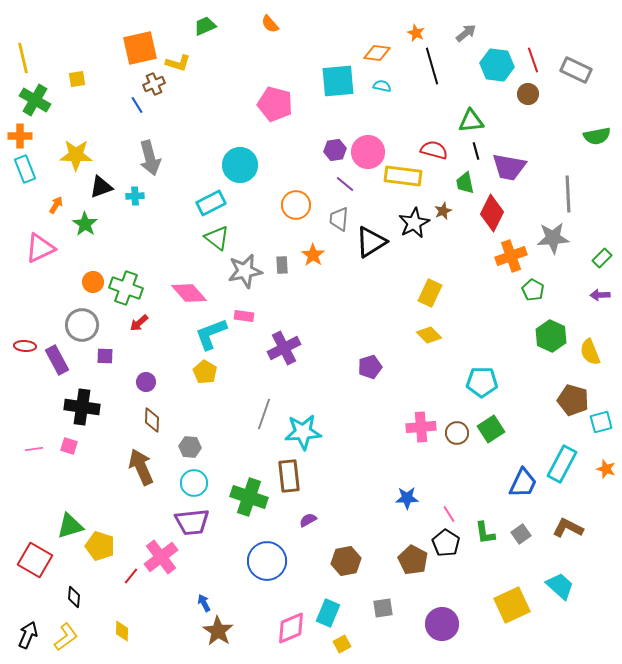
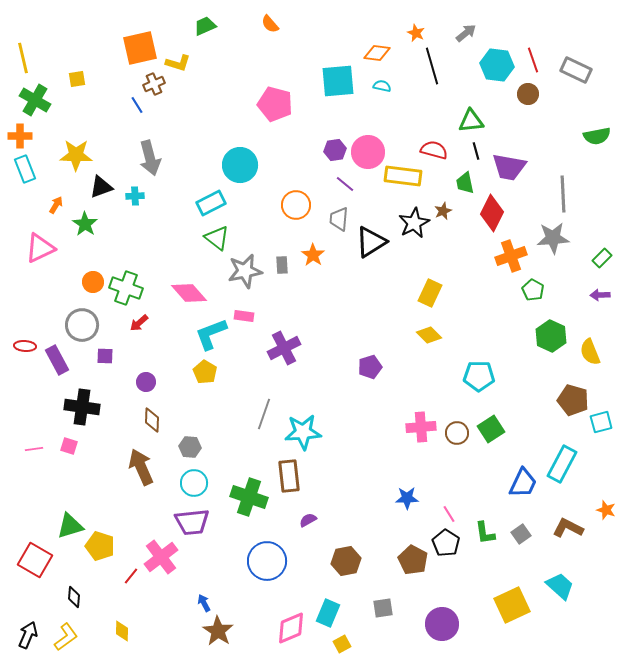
gray line at (568, 194): moved 5 px left
cyan pentagon at (482, 382): moved 3 px left, 6 px up
orange star at (606, 469): moved 41 px down
